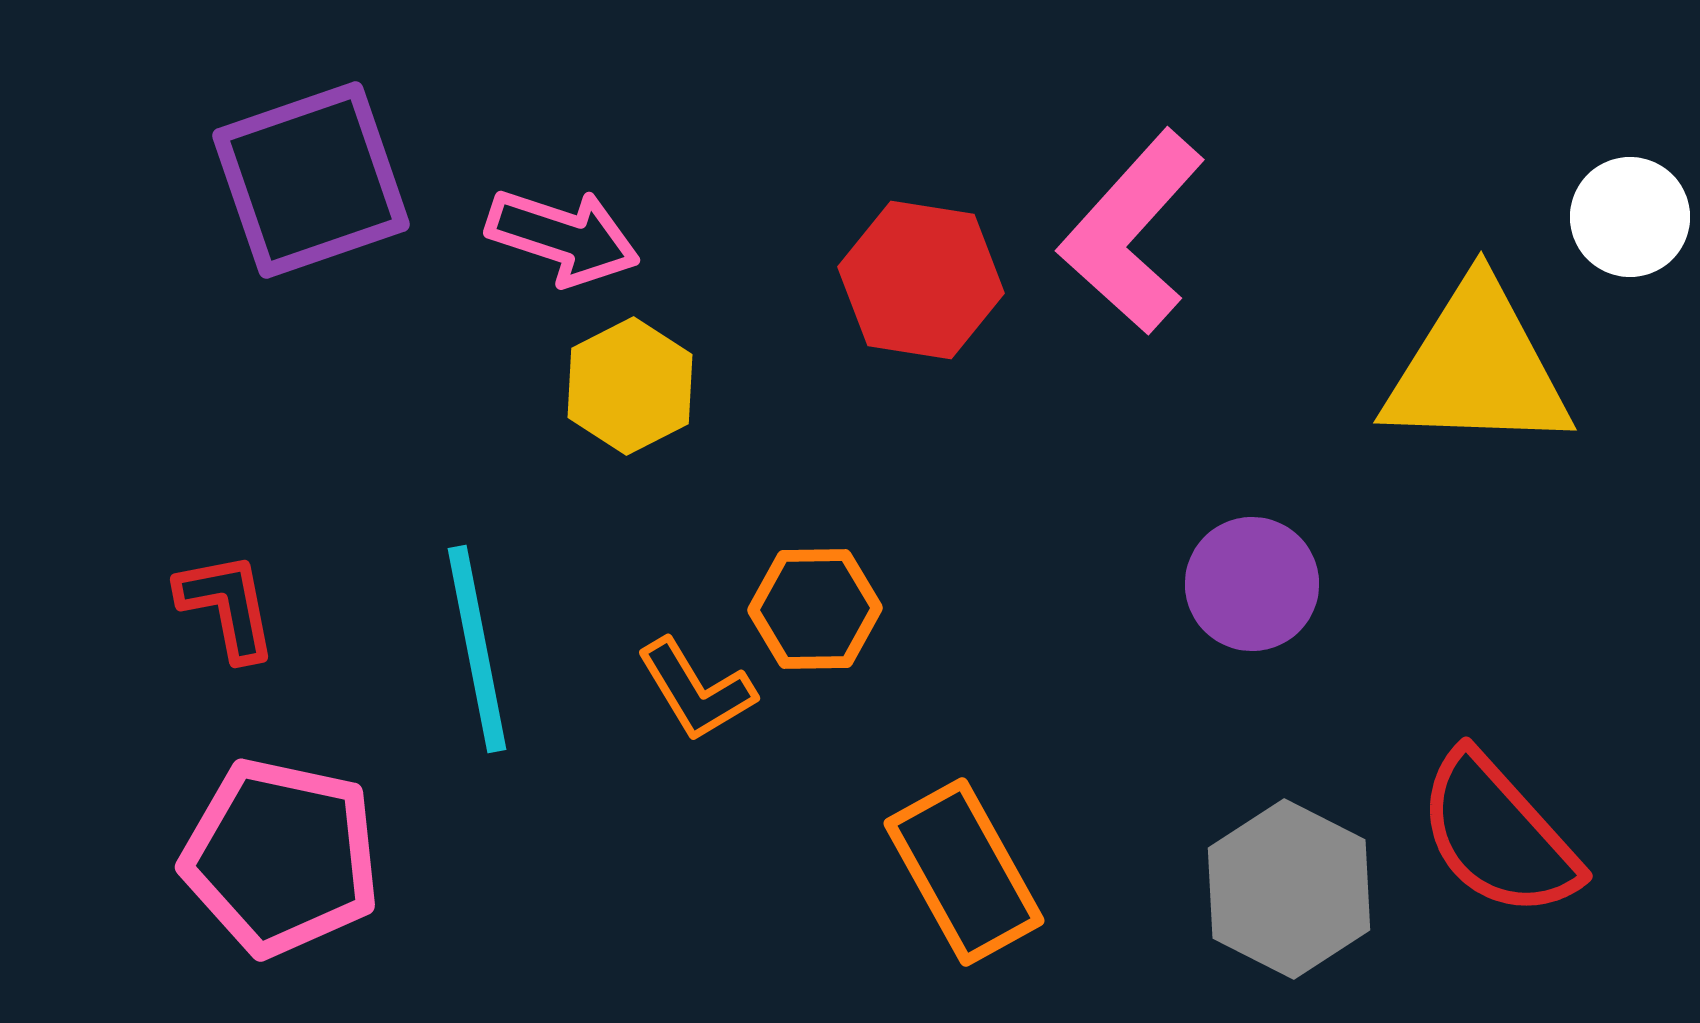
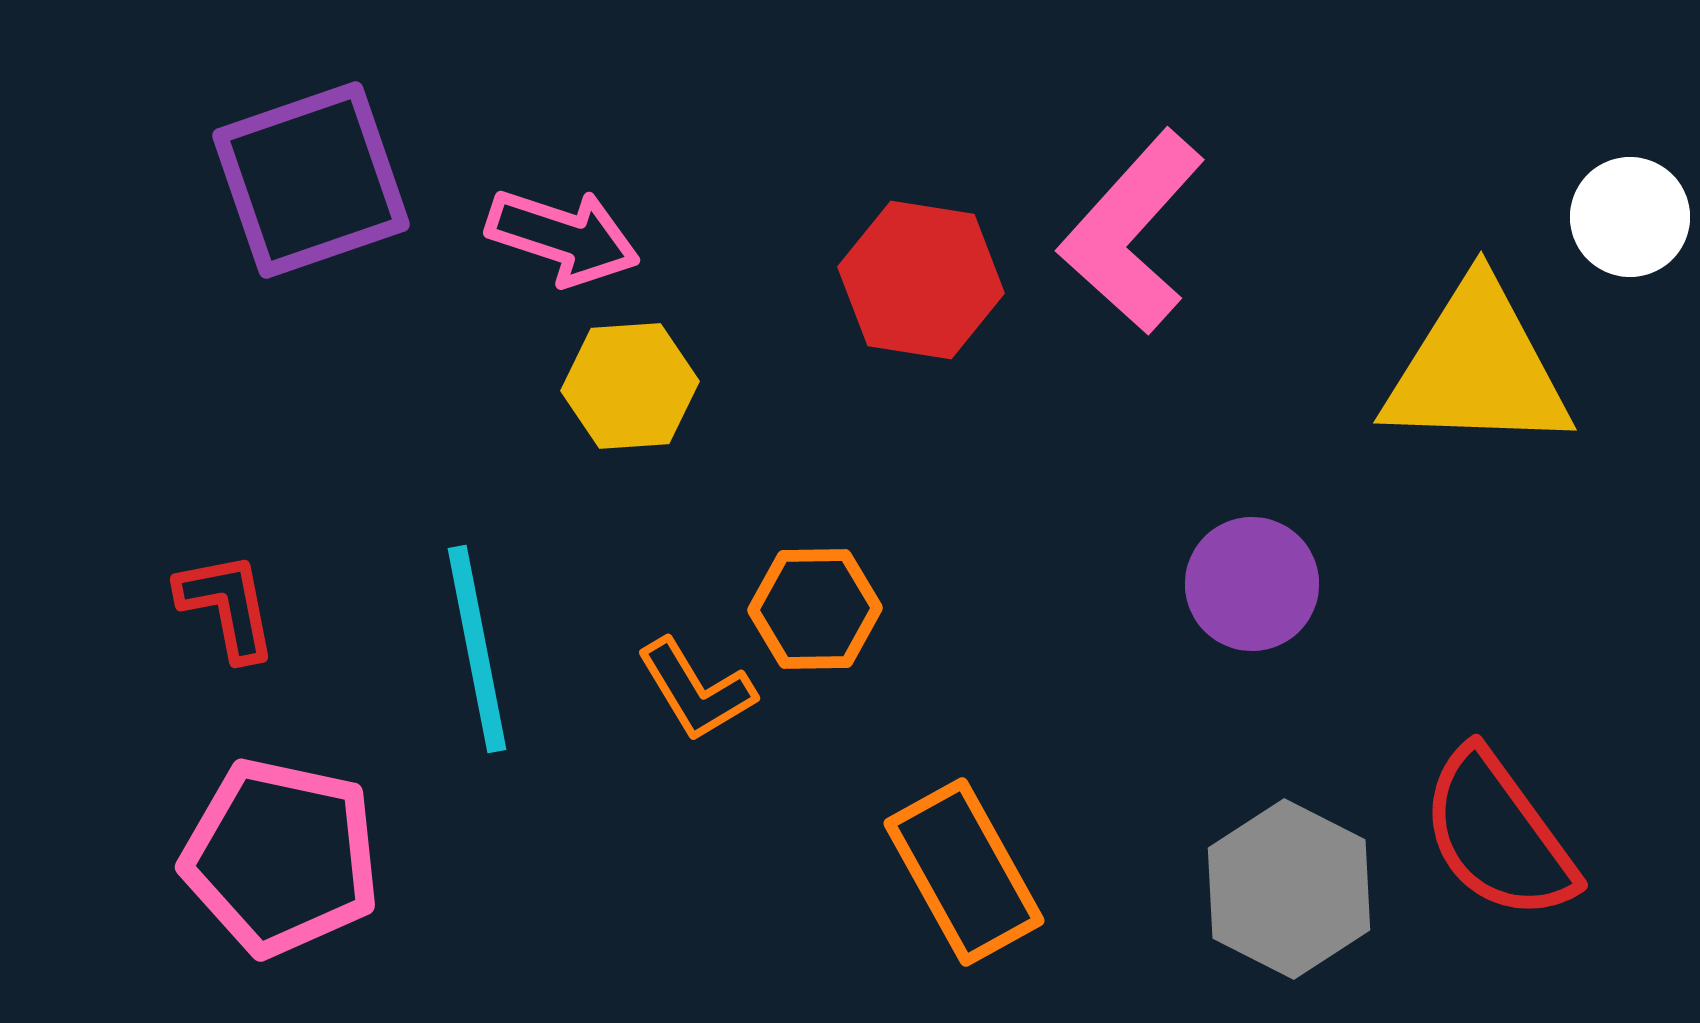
yellow hexagon: rotated 23 degrees clockwise
red semicircle: rotated 6 degrees clockwise
